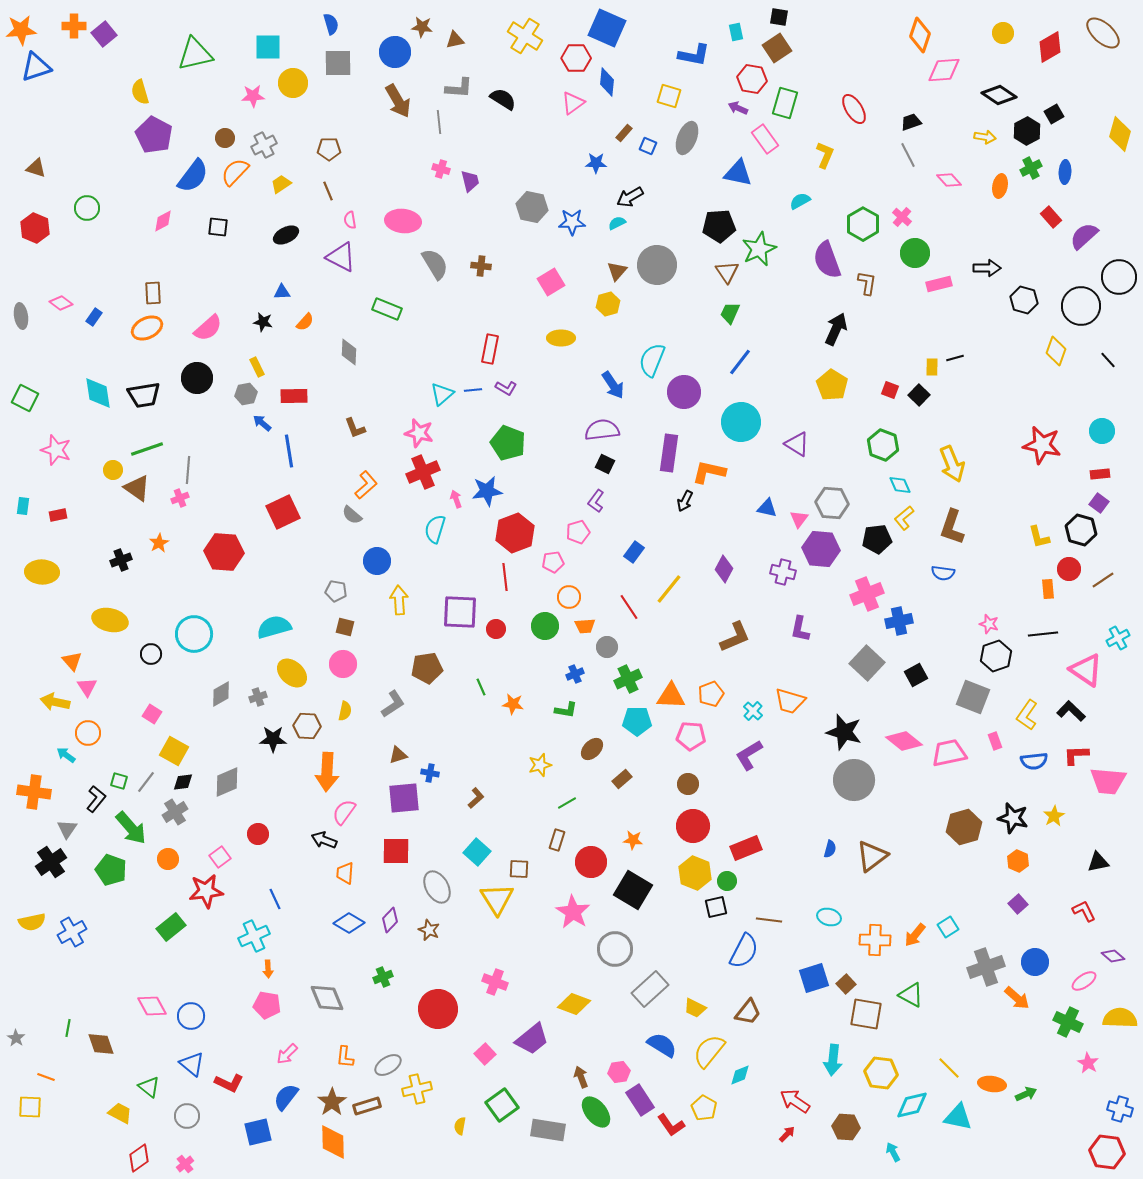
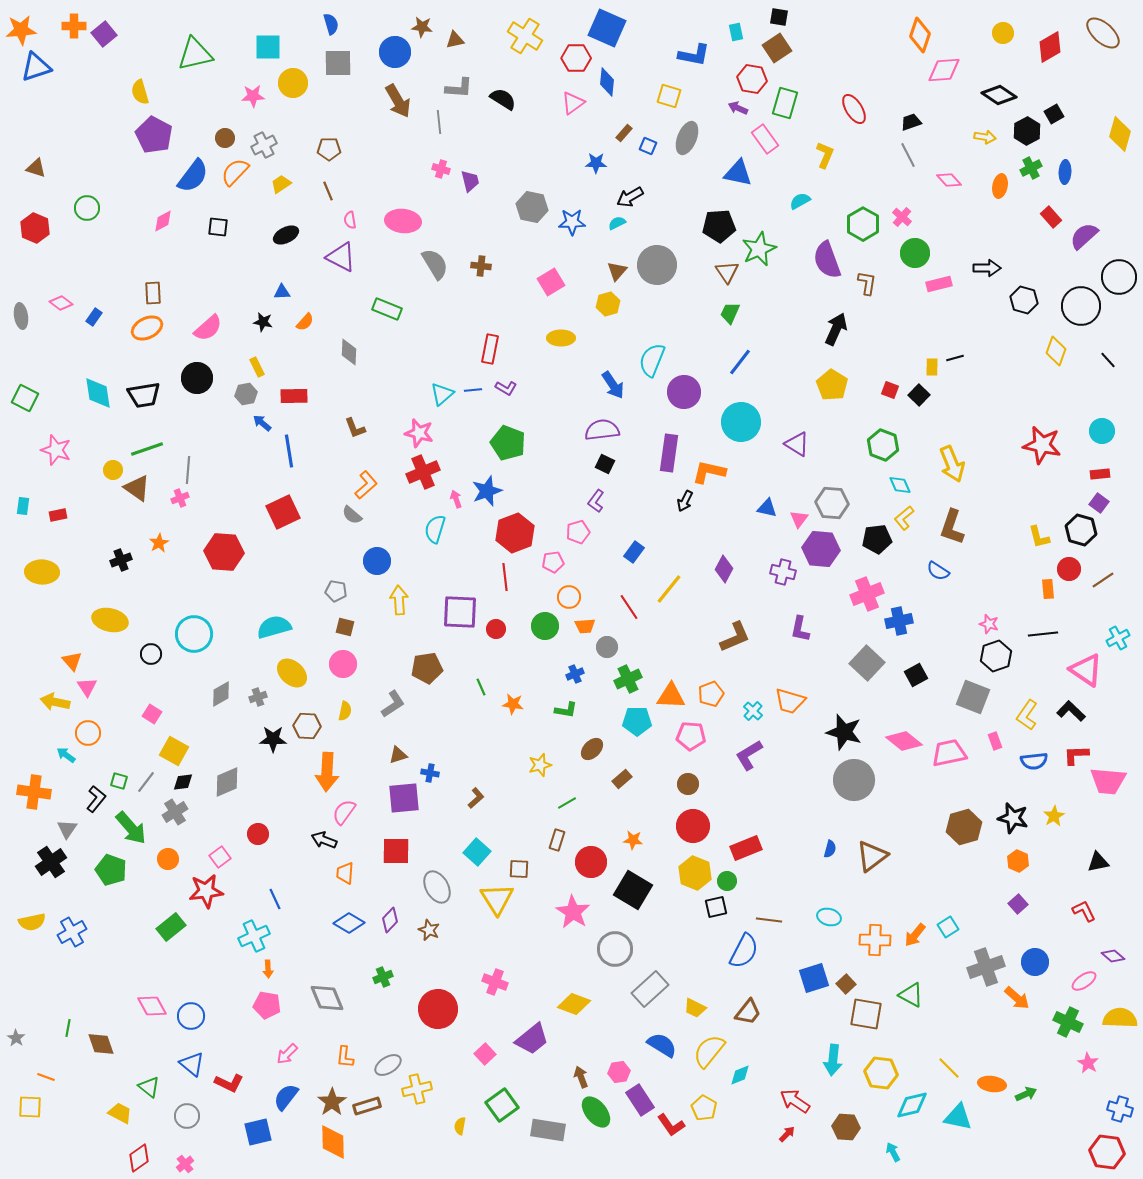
blue star at (487, 491): rotated 12 degrees counterclockwise
blue semicircle at (943, 573): moved 5 px left, 2 px up; rotated 25 degrees clockwise
